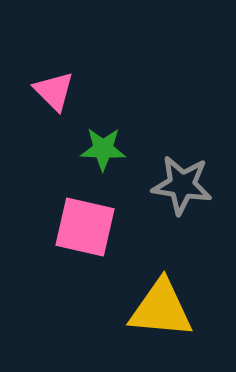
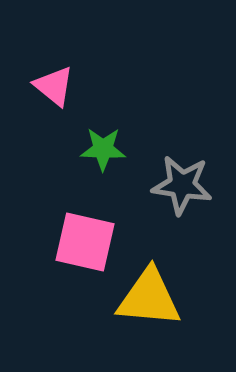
pink triangle: moved 5 px up; rotated 6 degrees counterclockwise
pink square: moved 15 px down
yellow triangle: moved 12 px left, 11 px up
